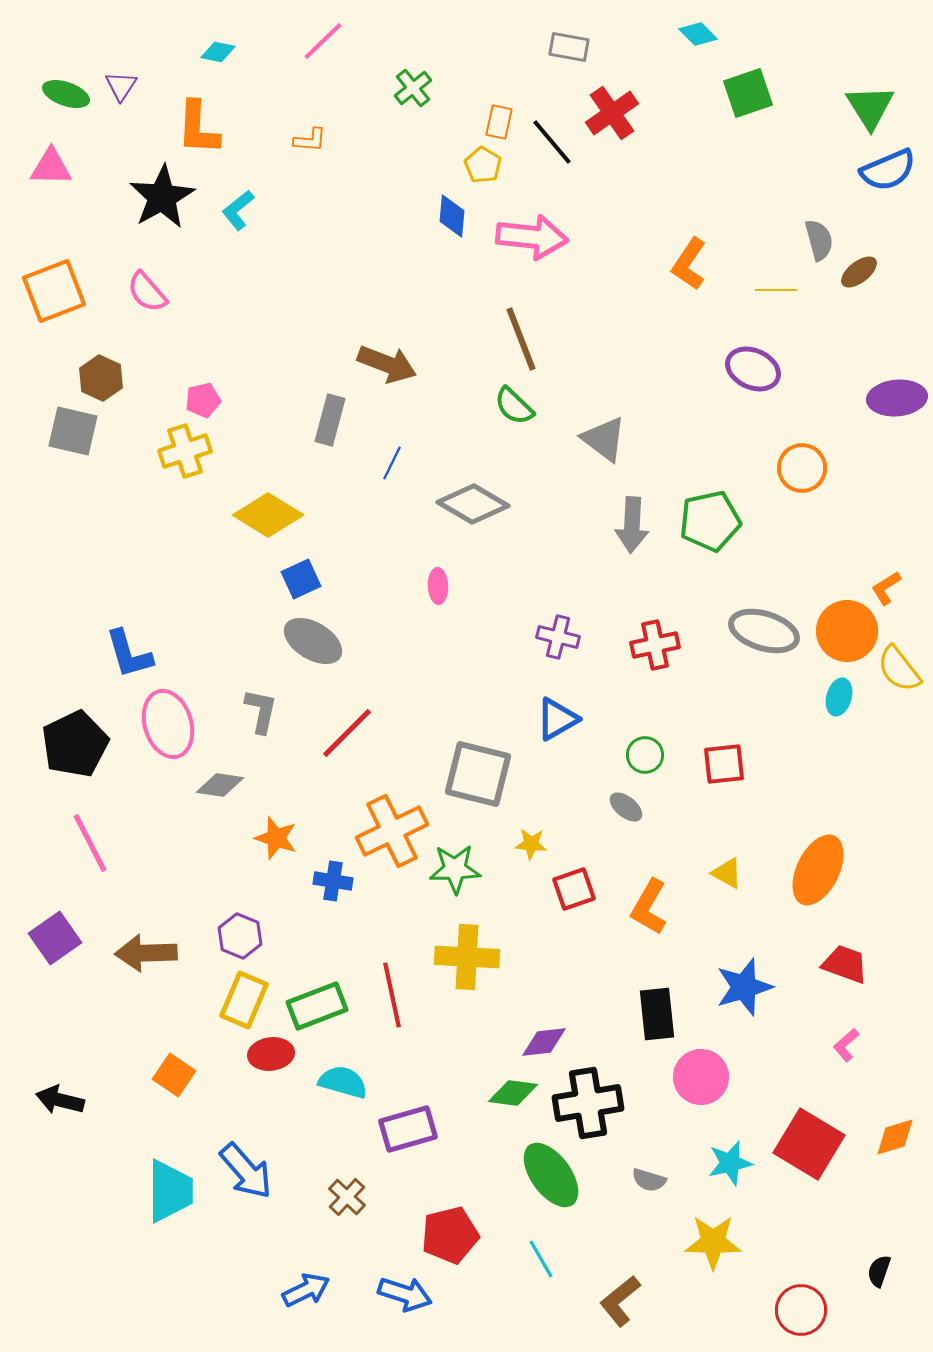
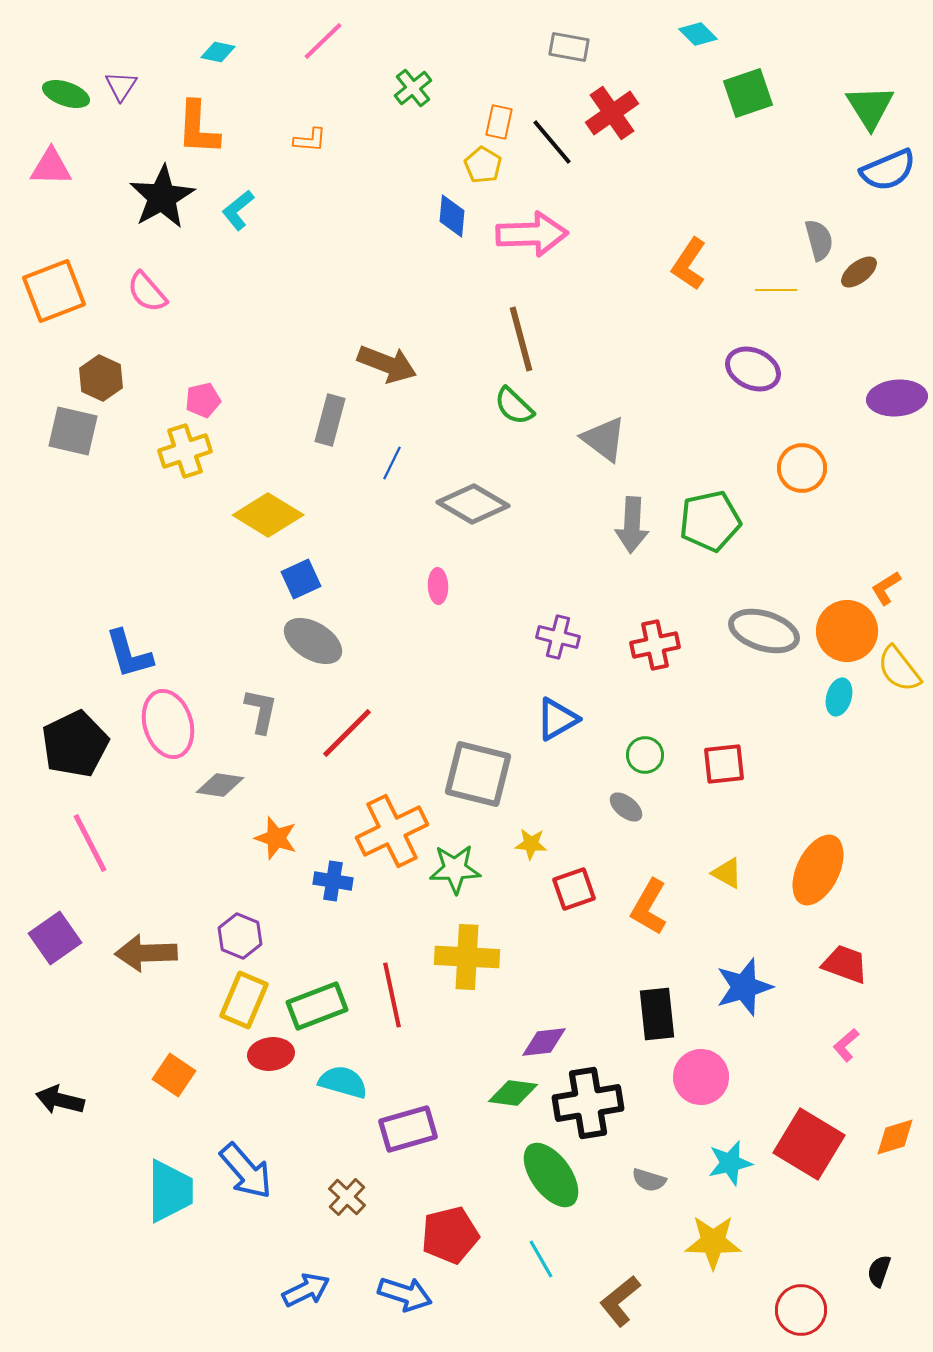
pink arrow at (532, 237): moved 3 px up; rotated 8 degrees counterclockwise
brown line at (521, 339): rotated 6 degrees clockwise
